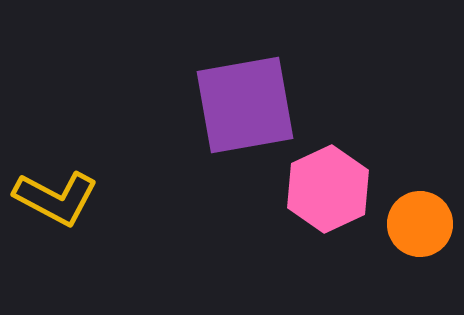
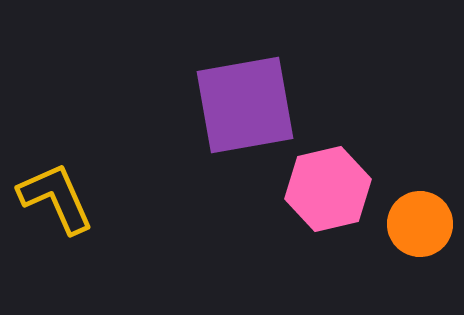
pink hexagon: rotated 12 degrees clockwise
yellow L-shape: rotated 142 degrees counterclockwise
